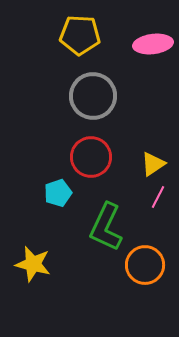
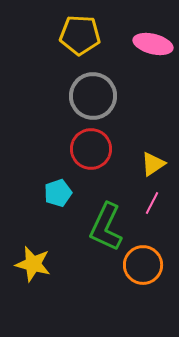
pink ellipse: rotated 21 degrees clockwise
red circle: moved 8 px up
pink line: moved 6 px left, 6 px down
orange circle: moved 2 px left
